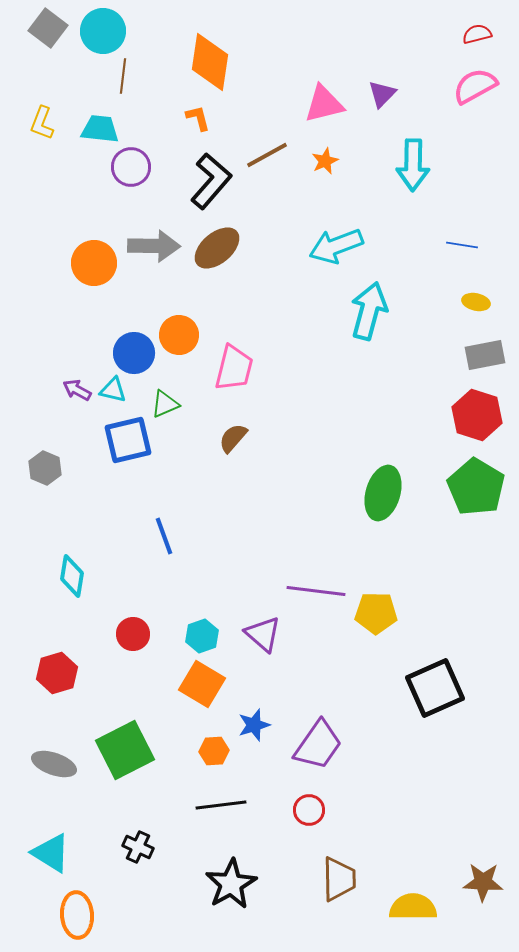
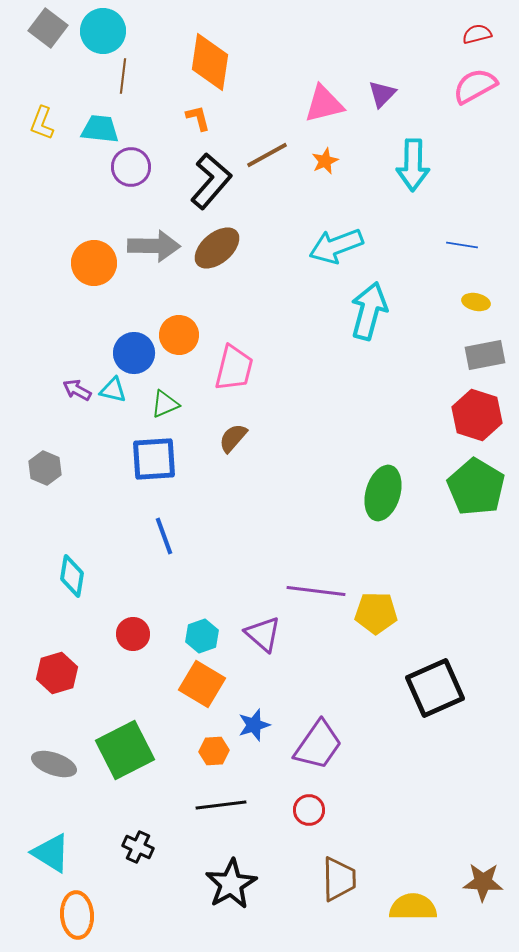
blue square at (128, 440): moved 26 px right, 19 px down; rotated 9 degrees clockwise
